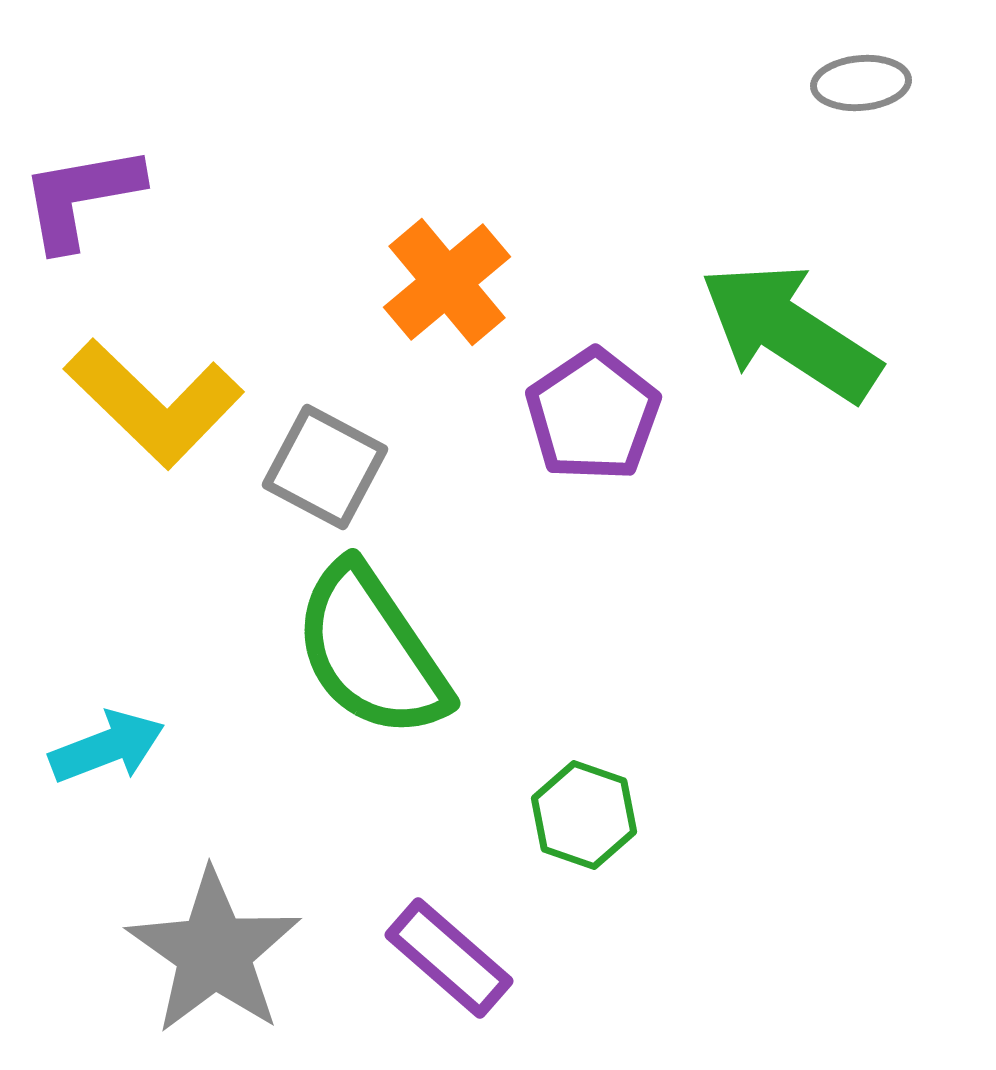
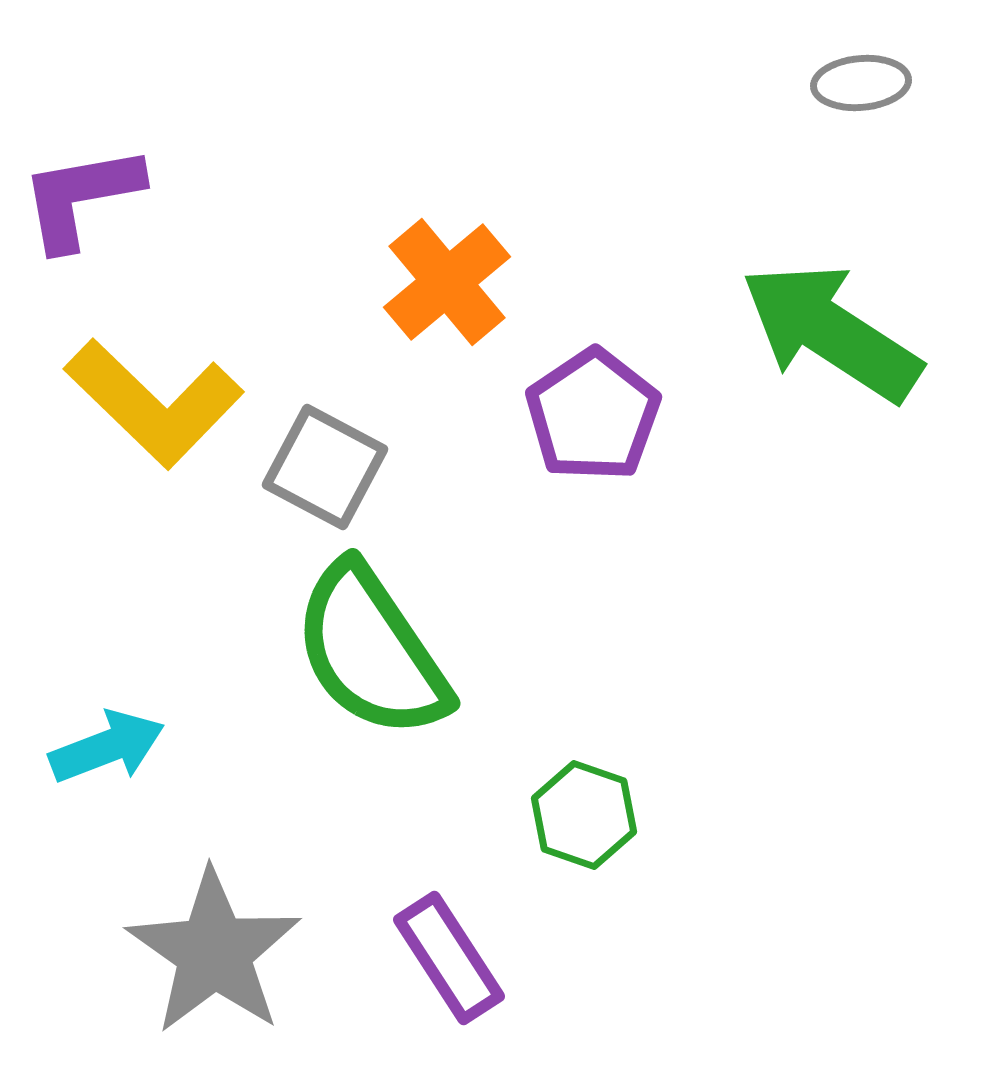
green arrow: moved 41 px right
purple rectangle: rotated 16 degrees clockwise
